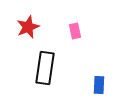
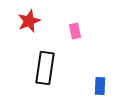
red star: moved 1 px right, 6 px up
blue rectangle: moved 1 px right, 1 px down
